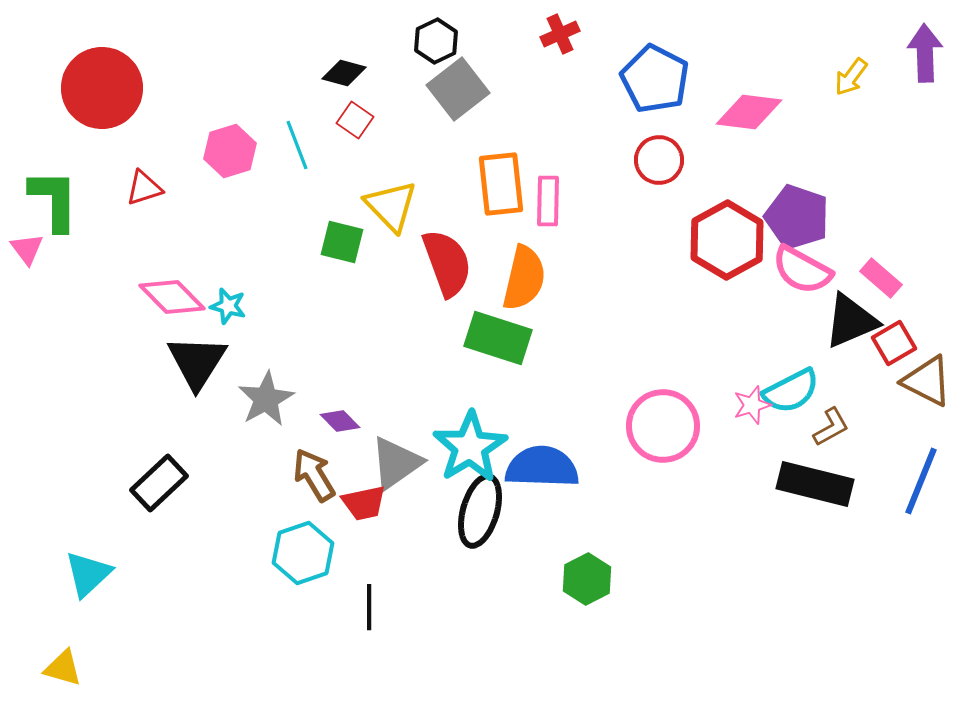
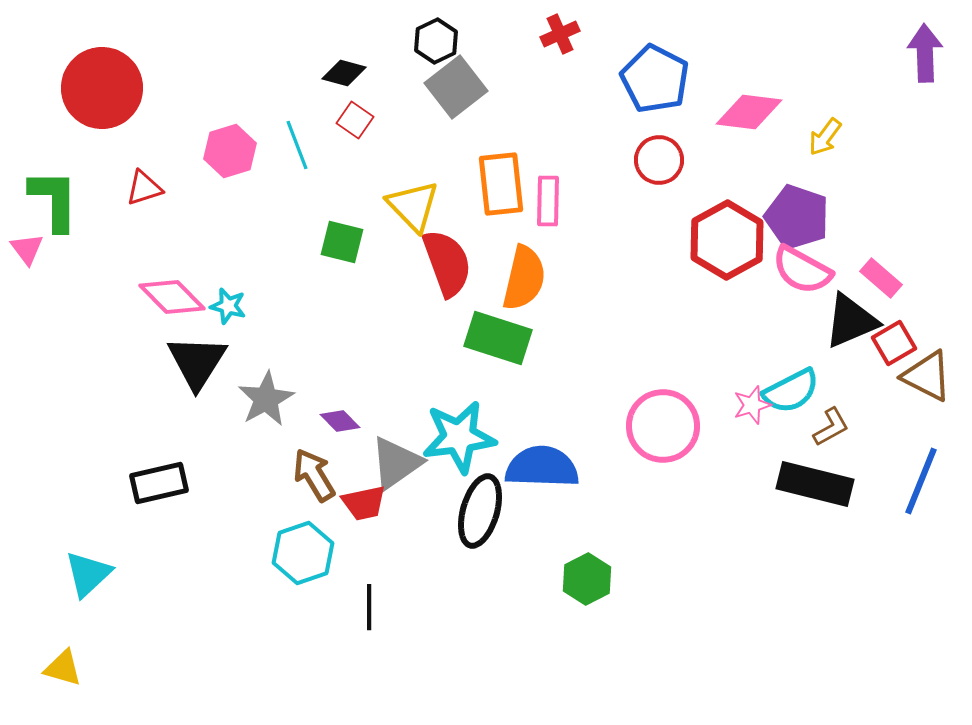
yellow arrow at (851, 77): moved 26 px left, 60 px down
gray square at (458, 89): moved 2 px left, 2 px up
yellow triangle at (391, 206): moved 22 px right
brown triangle at (927, 381): moved 5 px up
cyan star at (470, 447): moved 11 px left, 10 px up; rotated 24 degrees clockwise
black rectangle at (159, 483): rotated 30 degrees clockwise
